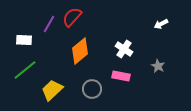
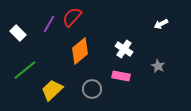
white rectangle: moved 6 px left, 7 px up; rotated 42 degrees clockwise
